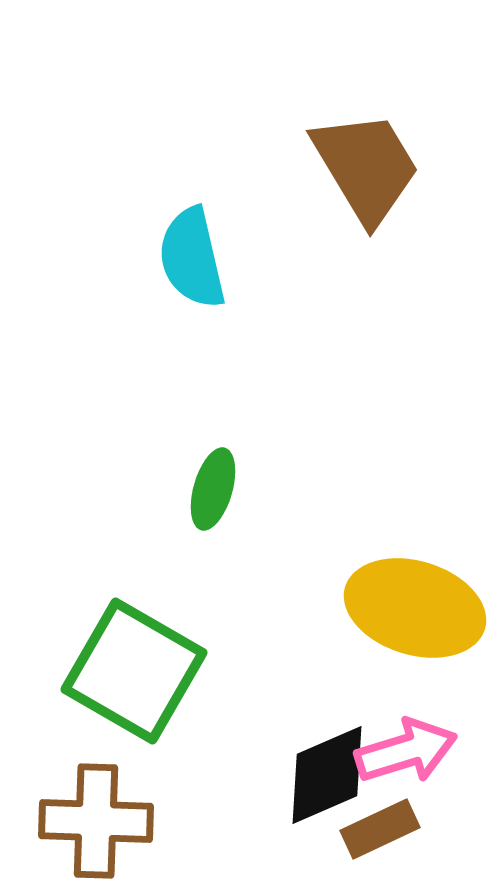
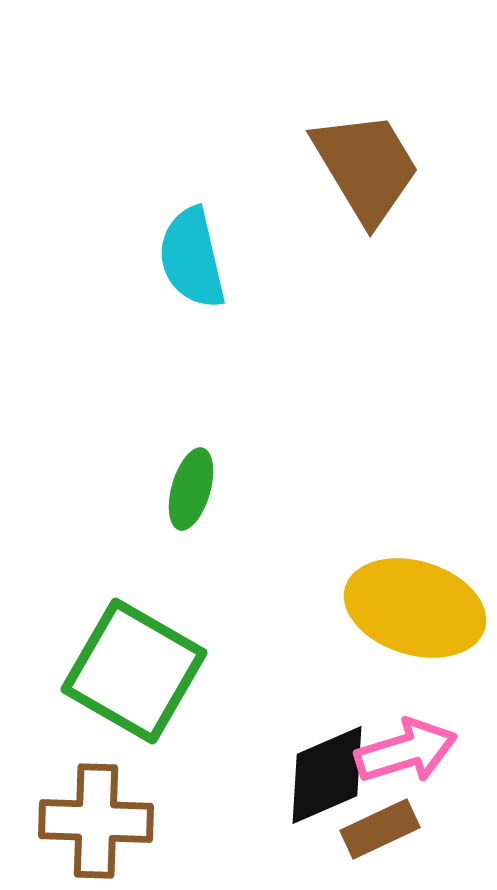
green ellipse: moved 22 px left
